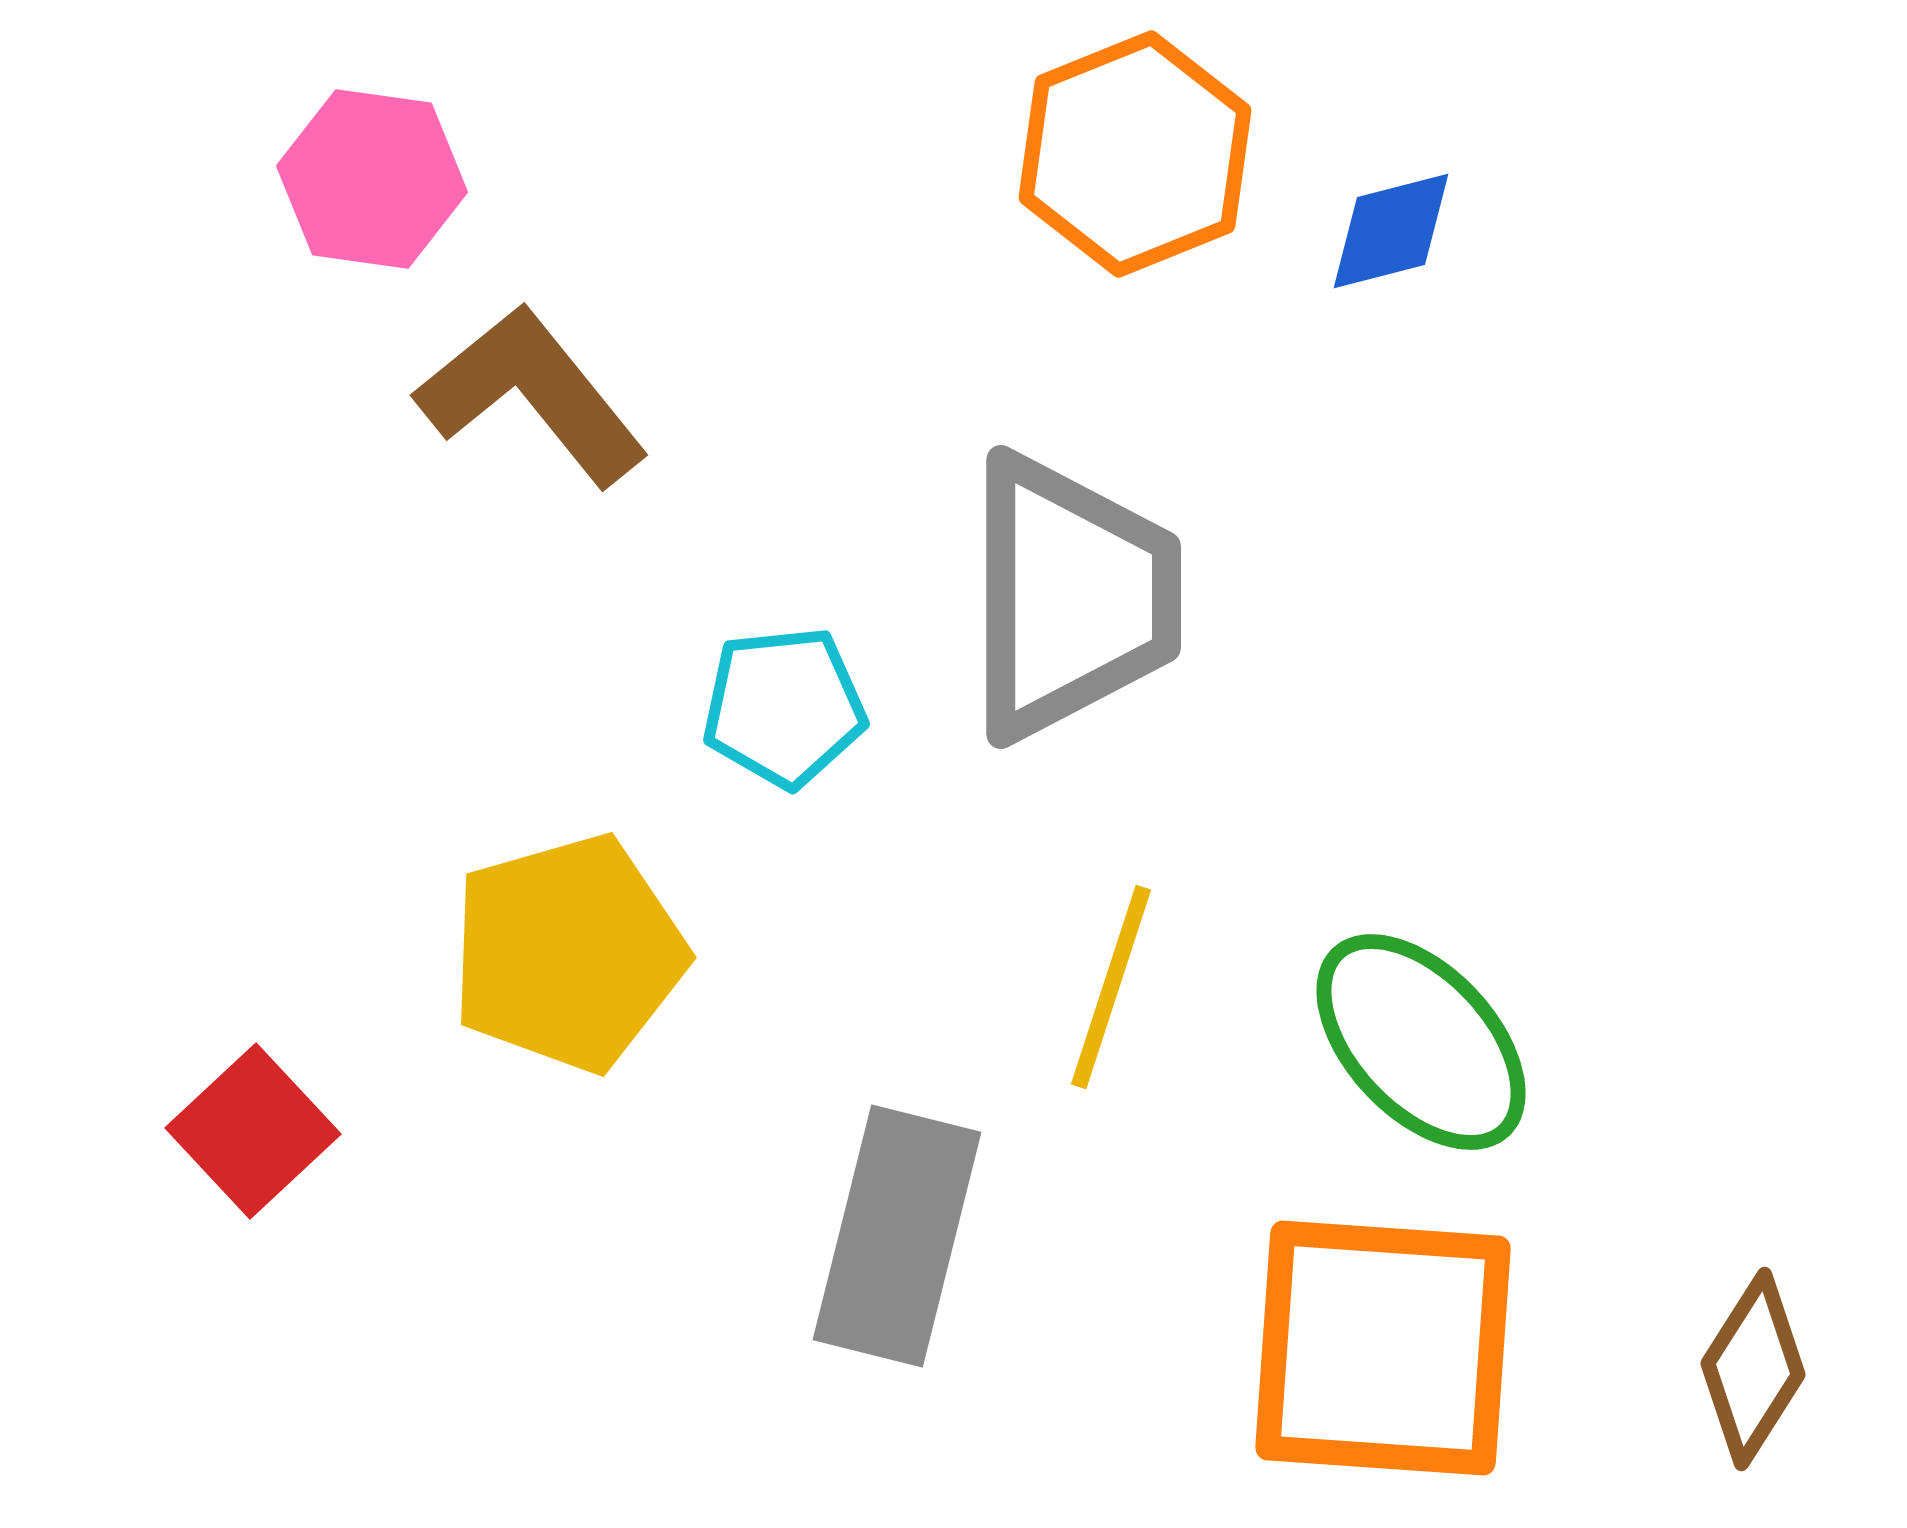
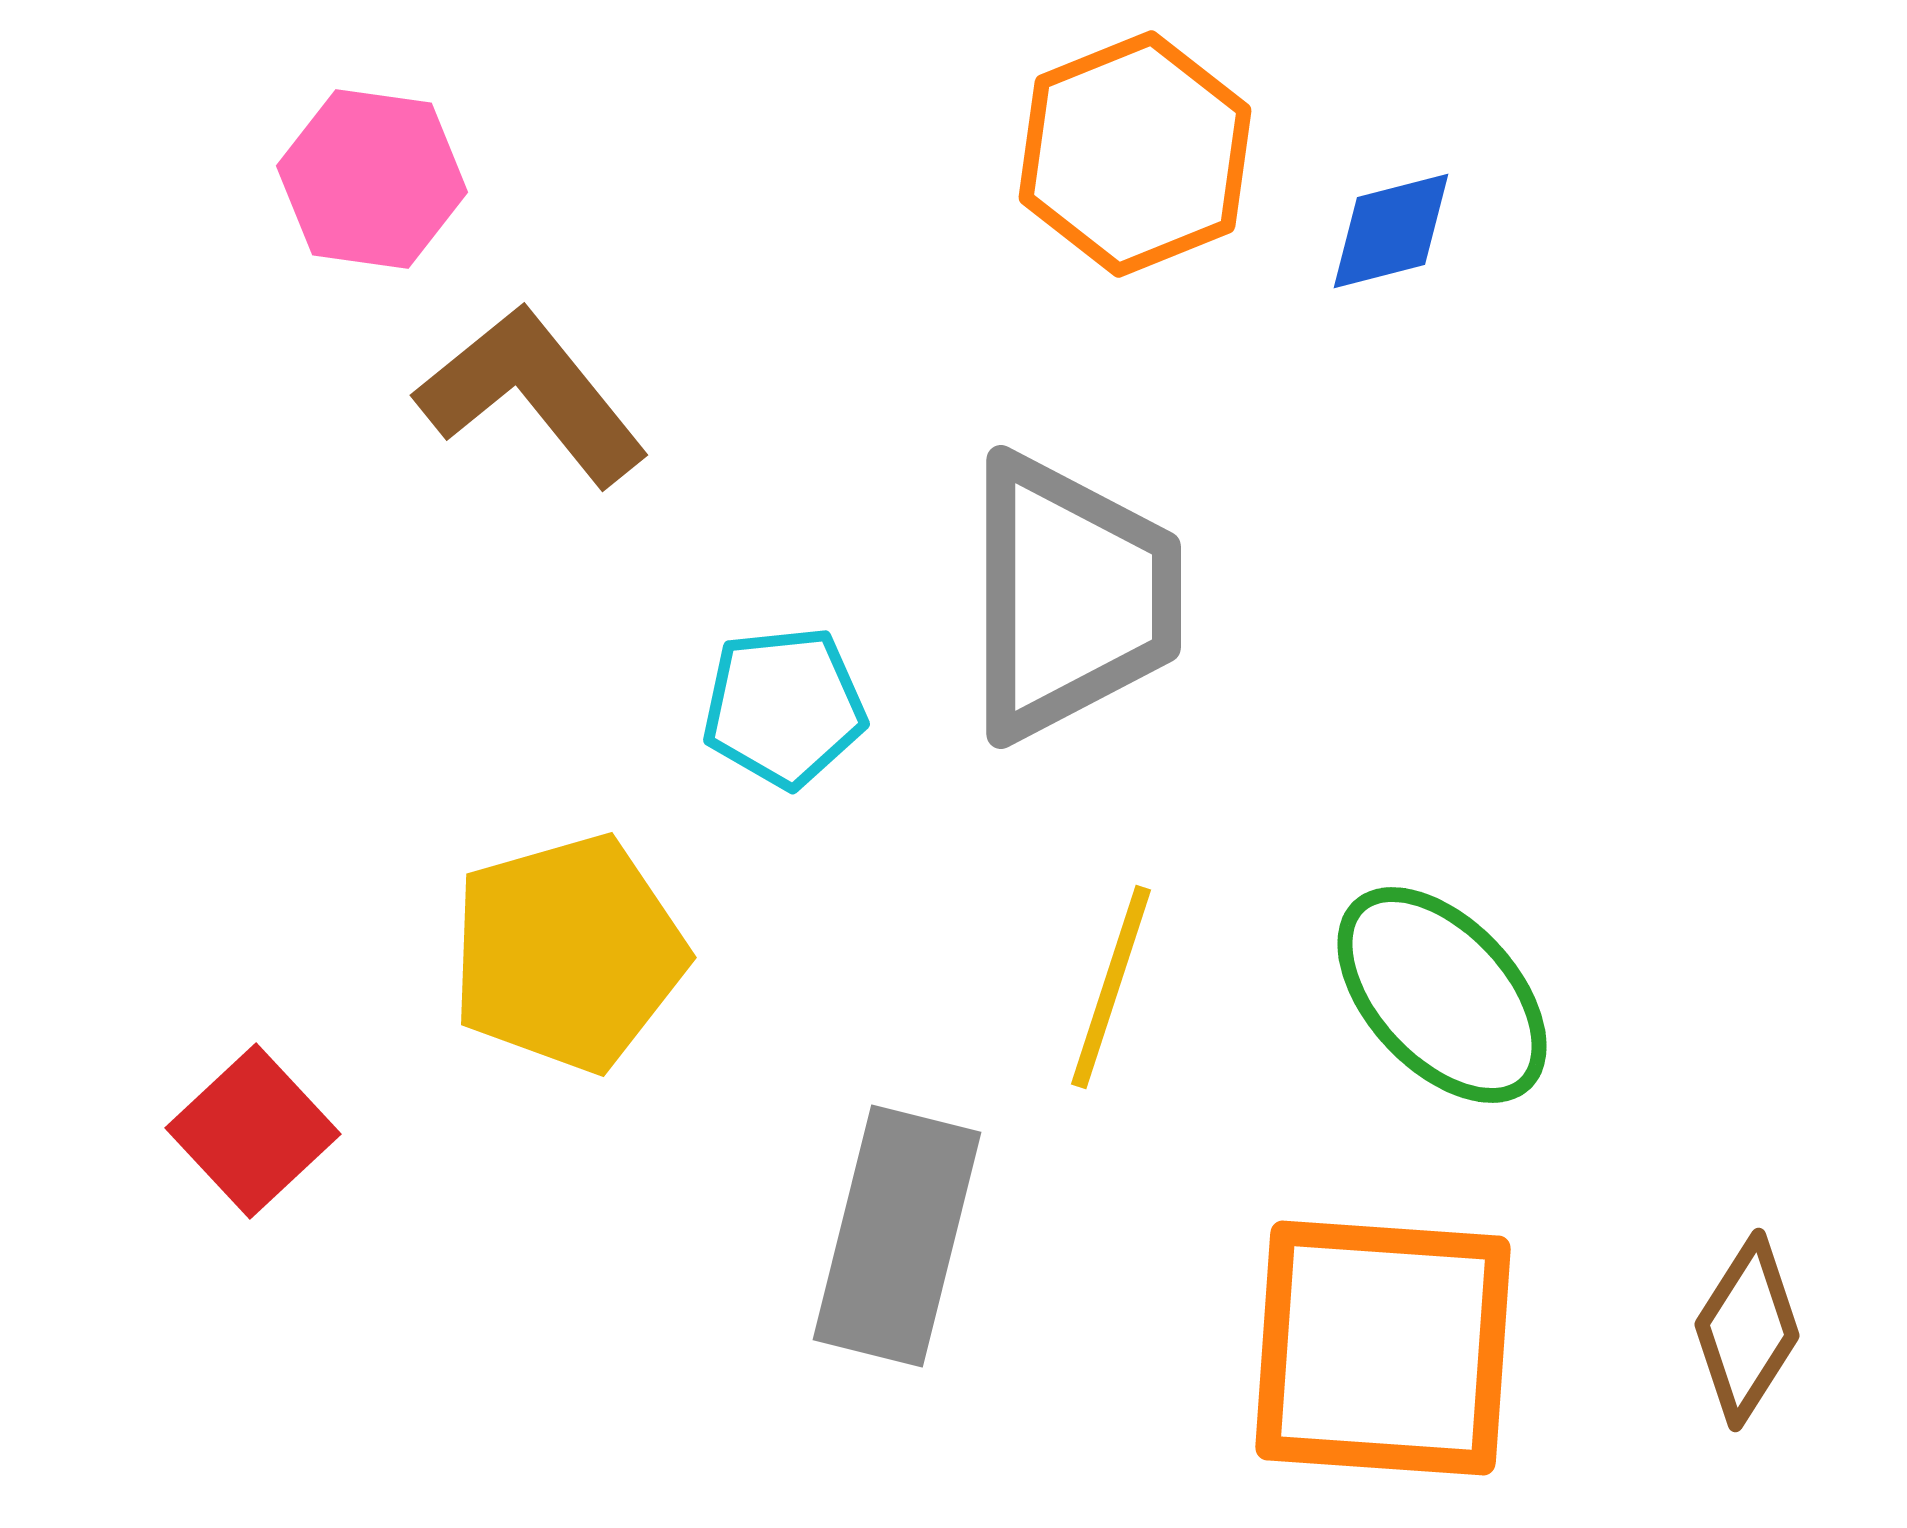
green ellipse: moved 21 px right, 47 px up
brown diamond: moved 6 px left, 39 px up
